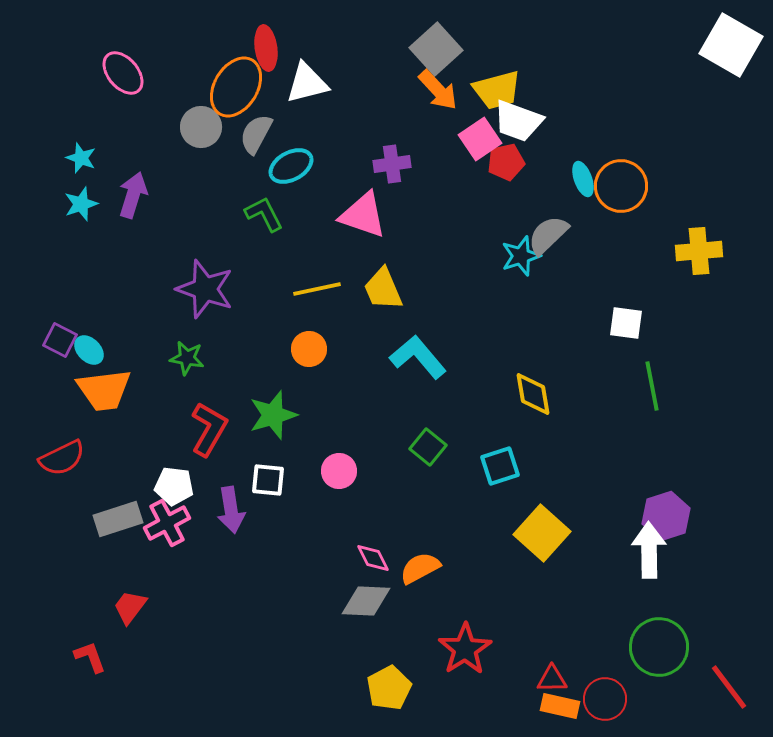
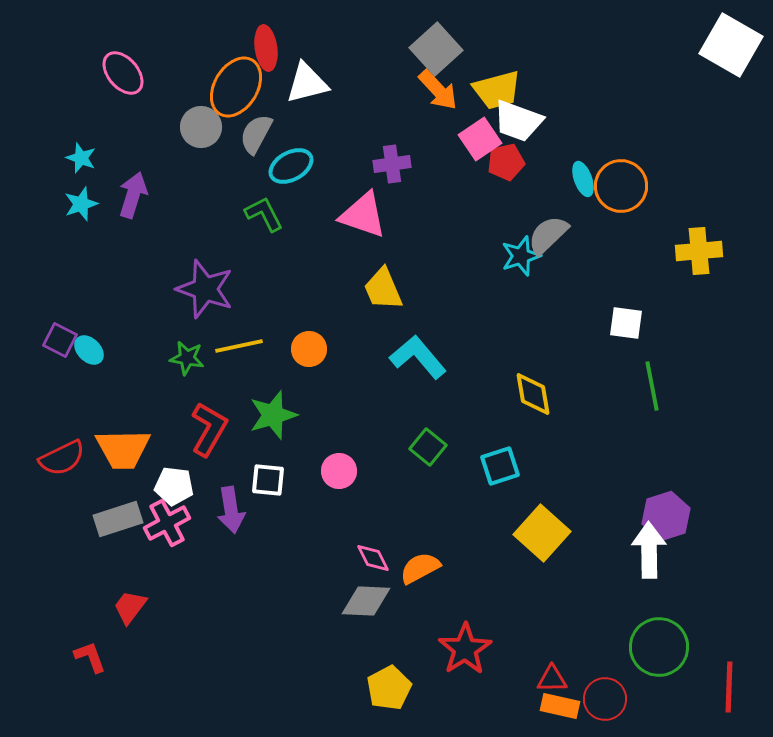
yellow line at (317, 289): moved 78 px left, 57 px down
orange trapezoid at (104, 390): moved 19 px right, 59 px down; rotated 6 degrees clockwise
red line at (729, 687): rotated 39 degrees clockwise
